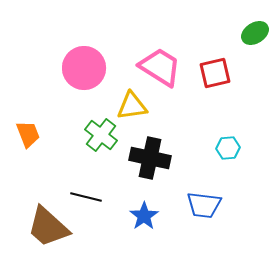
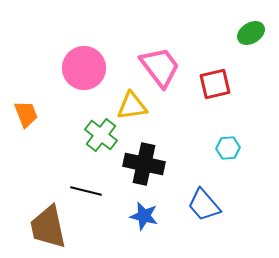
green ellipse: moved 4 px left
pink trapezoid: rotated 21 degrees clockwise
red square: moved 11 px down
orange trapezoid: moved 2 px left, 20 px up
black cross: moved 6 px left, 6 px down
black line: moved 6 px up
blue trapezoid: rotated 42 degrees clockwise
blue star: rotated 24 degrees counterclockwise
brown trapezoid: rotated 36 degrees clockwise
